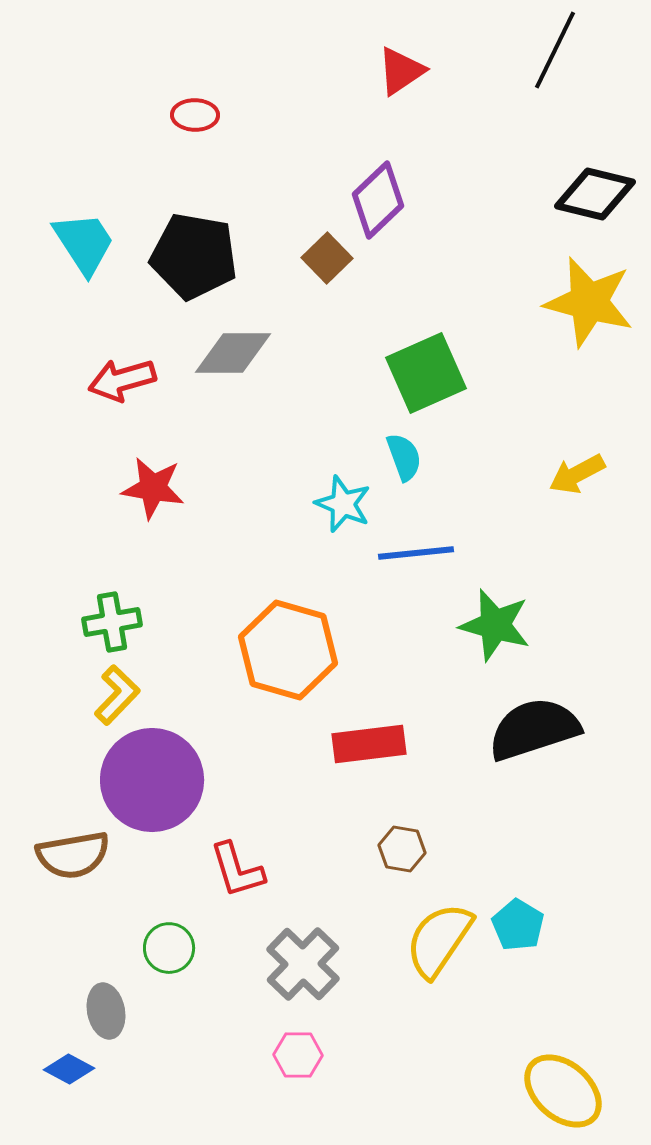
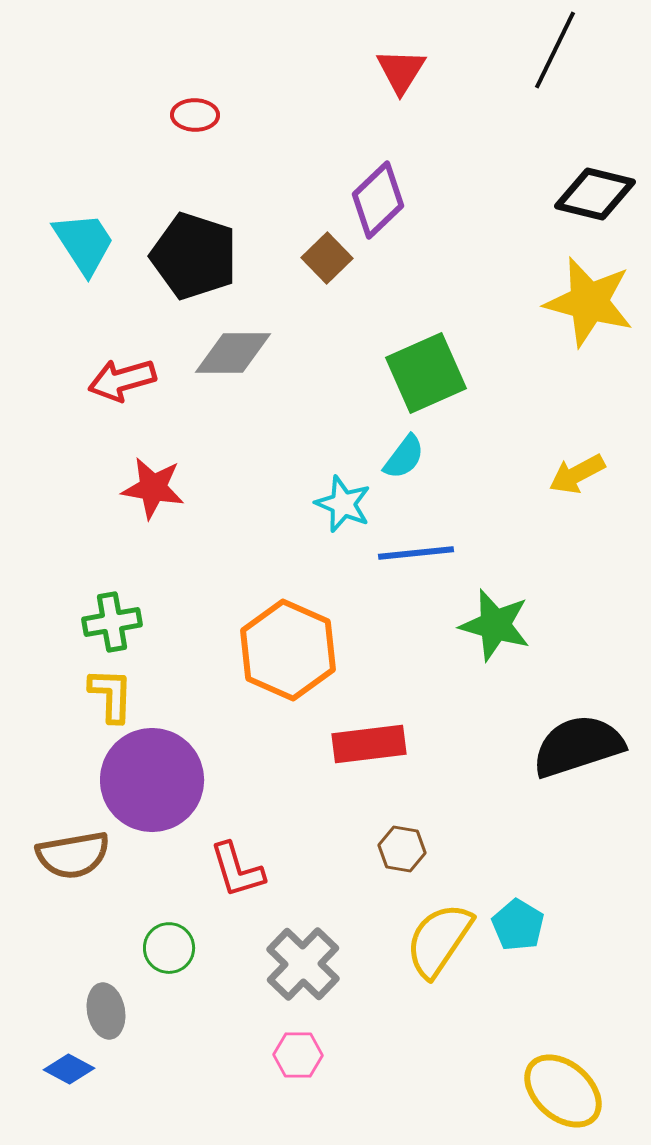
red triangle: rotated 24 degrees counterclockwise
black pentagon: rotated 8 degrees clockwise
cyan semicircle: rotated 57 degrees clockwise
orange hexagon: rotated 8 degrees clockwise
yellow L-shape: moved 6 px left; rotated 42 degrees counterclockwise
black semicircle: moved 44 px right, 17 px down
